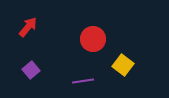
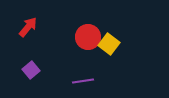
red circle: moved 5 px left, 2 px up
yellow square: moved 14 px left, 21 px up
